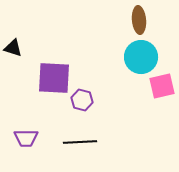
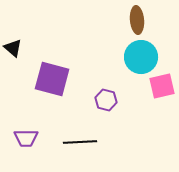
brown ellipse: moved 2 px left
black triangle: rotated 24 degrees clockwise
purple square: moved 2 px left, 1 px down; rotated 12 degrees clockwise
purple hexagon: moved 24 px right
